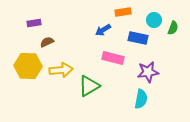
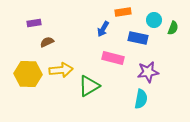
blue arrow: moved 1 px up; rotated 28 degrees counterclockwise
yellow hexagon: moved 8 px down
